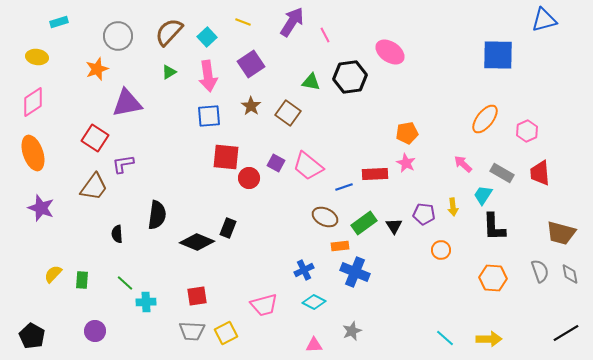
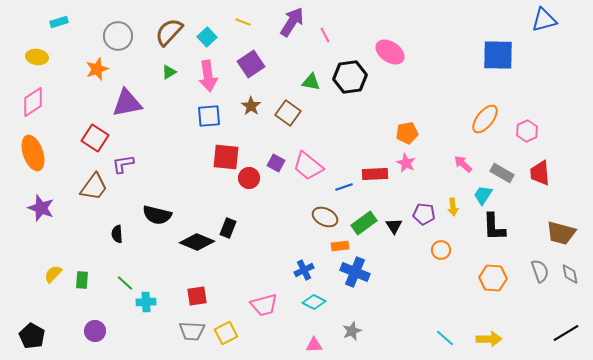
black semicircle at (157, 215): rotated 96 degrees clockwise
